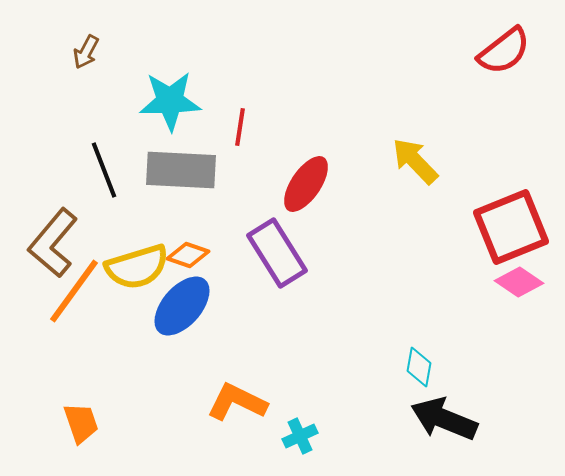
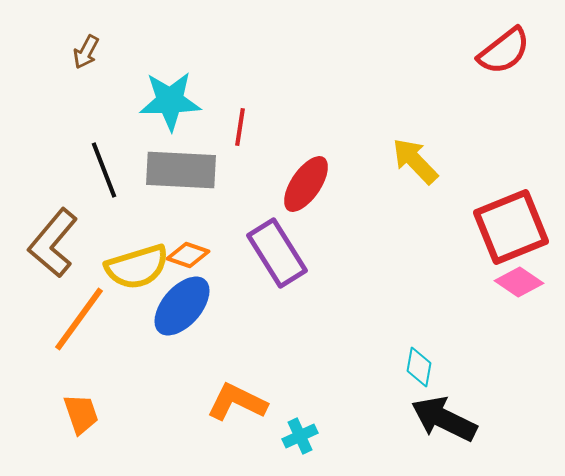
orange line: moved 5 px right, 28 px down
black arrow: rotated 4 degrees clockwise
orange trapezoid: moved 9 px up
